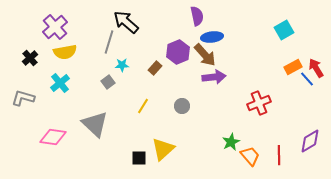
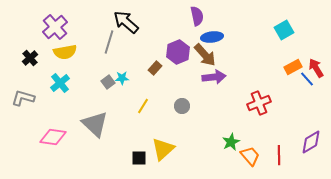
cyan star: moved 13 px down
purple diamond: moved 1 px right, 1 px down
